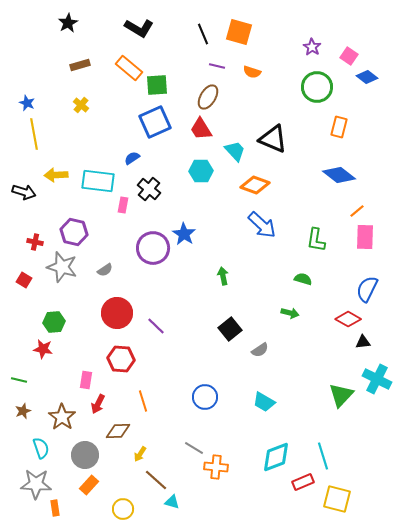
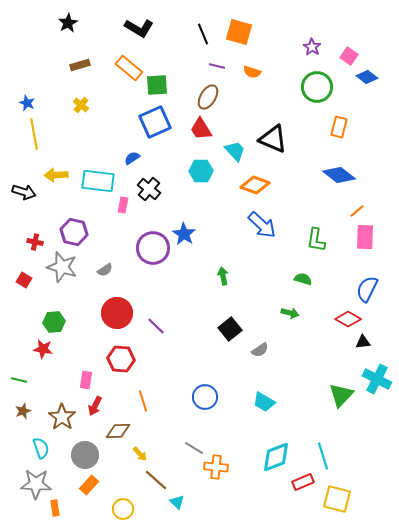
red arrow at (98, 404): moved 3 px left, 2 px down
yellow arrow at (140, 454): rotated 77 degrees counterclockwise
cyan triangle at (172, 502): moved 5 px right; rotated 28 degrees clockwise
